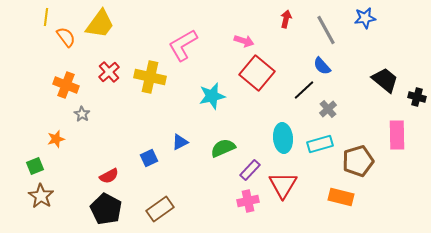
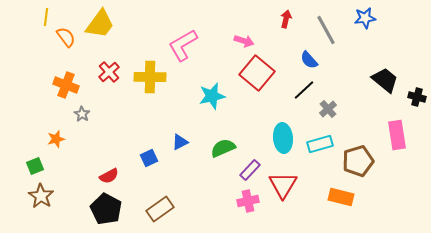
blue semicircle: moved 13 px left, 6 px up
yellow cross: rotated 12 degrees counterclockwise
pink rectangle: rotated 8 degrees counterclockwise
